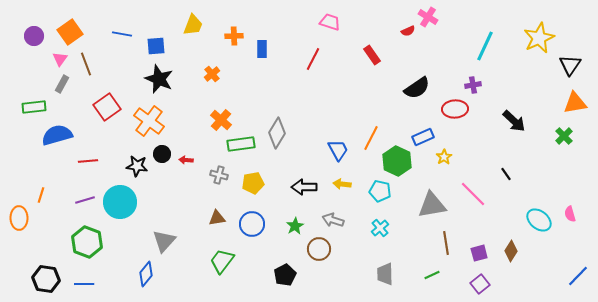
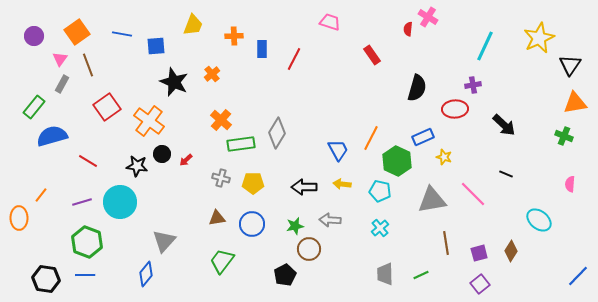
red semicircle at (408, 31): moved 2 px up; rotated 120 degrees clockwise
orange square at (70, 32): moved 7 px right
red line at (313, 59): moved 19 px left
brown line at (86, 64): moved 2 px right, 1 px down
black star at (159, 79): moved 15 px right, 3 px down
black semicircle at (417, 88): rotated 40 degrees counterclockwise
green rectangle at (34, 107): rotated 45 degrees counterclockwise
black arrow at (514, 121): moved 10 px left, 4 px down
blue semicircle at (57, 135): moved 5 px left, 1 px down
green cross at (564, 136): rotated 24 degrees counterclockwise
yellow star at (444, 157): rotated 21 degrees counterclockwise
red arrow at (186, 160): rotated 48 degrees counterclockwise
red line at (88, 161): rotated 36 degrees clockwise
black line at (506, 174): rotated 32 degrees counterclockwise
gray cross at (219, 175): moved 2 px right, 3 px down
yellow pentagon at (253, 183): rotated 10 degrees clockwise
orange line at (41, 195): rotated 21 degrees clockwise
purple line at (85, 200): moved 3 px left, 2 px down
gray triangle at (432, 205): moved 5 px up
pink semicircle at (570, 214): moved 30 px up; rotated 21 degrees clockwise
gray arrow at (333, 220): moved 3 px left; rotated 15 degrees counterclockwise
green star at (295, 226): rotated 18 degrees clockwise
brown circle at (319, 249): moved 10 px left
green line at (432, 275): moved 11 px left
blue line at (84, 284): moved 1 px right, 9 px up
